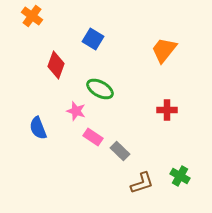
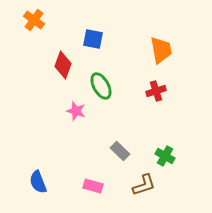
orange cross: moved 2 px right, 4 px down
blue square: rotated 20 degrees counterclockwise
orange trapezoid: moved 3 px left; rotated 132 degrees clockwise
red diamond: moved 7 px right
green ellipse: moved 1 px right, 3 px up; rotated 32 degrees clockwise
red cross: moved 11 px left, 19 px up; rotated 18 degrees counterclockwise
blue semicircle: moved 54 px down
pink rectangle: moved 49 px down; rotated 18 degrees counterclockwise
green cross: moved 15 px left, 20 px up
brown L-shape: moved 2 px right, 2 px down
